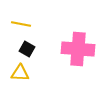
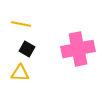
pink cross: rotated 16 degrees counterclockwise
